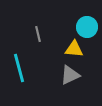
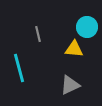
gray triangle: moved 10 px down
